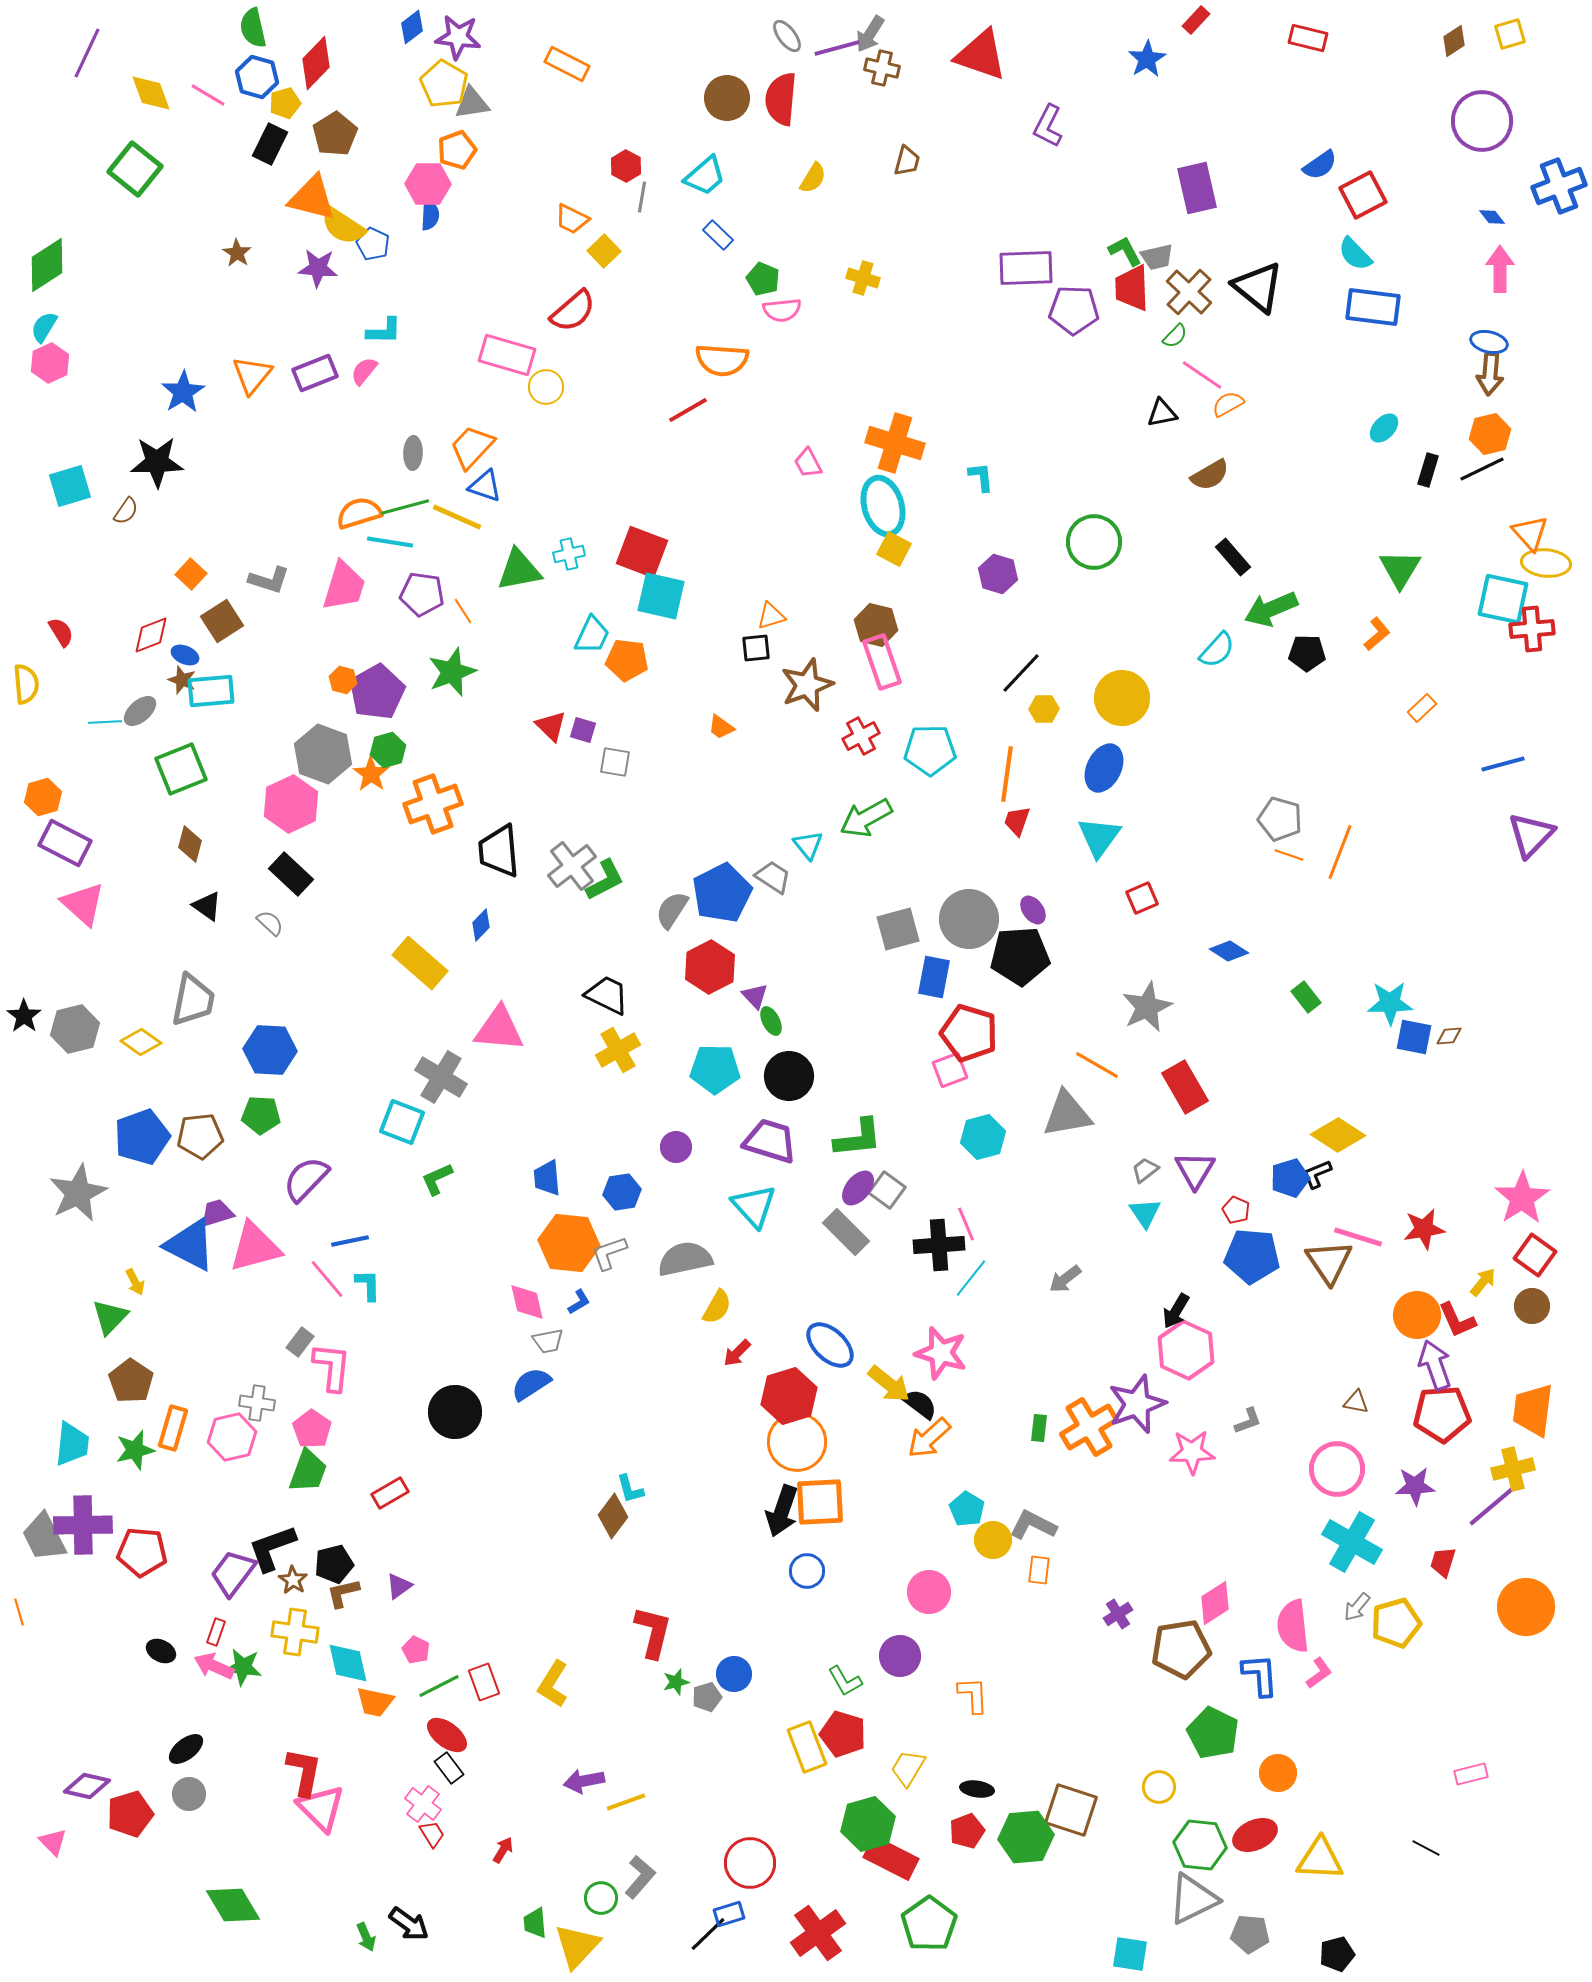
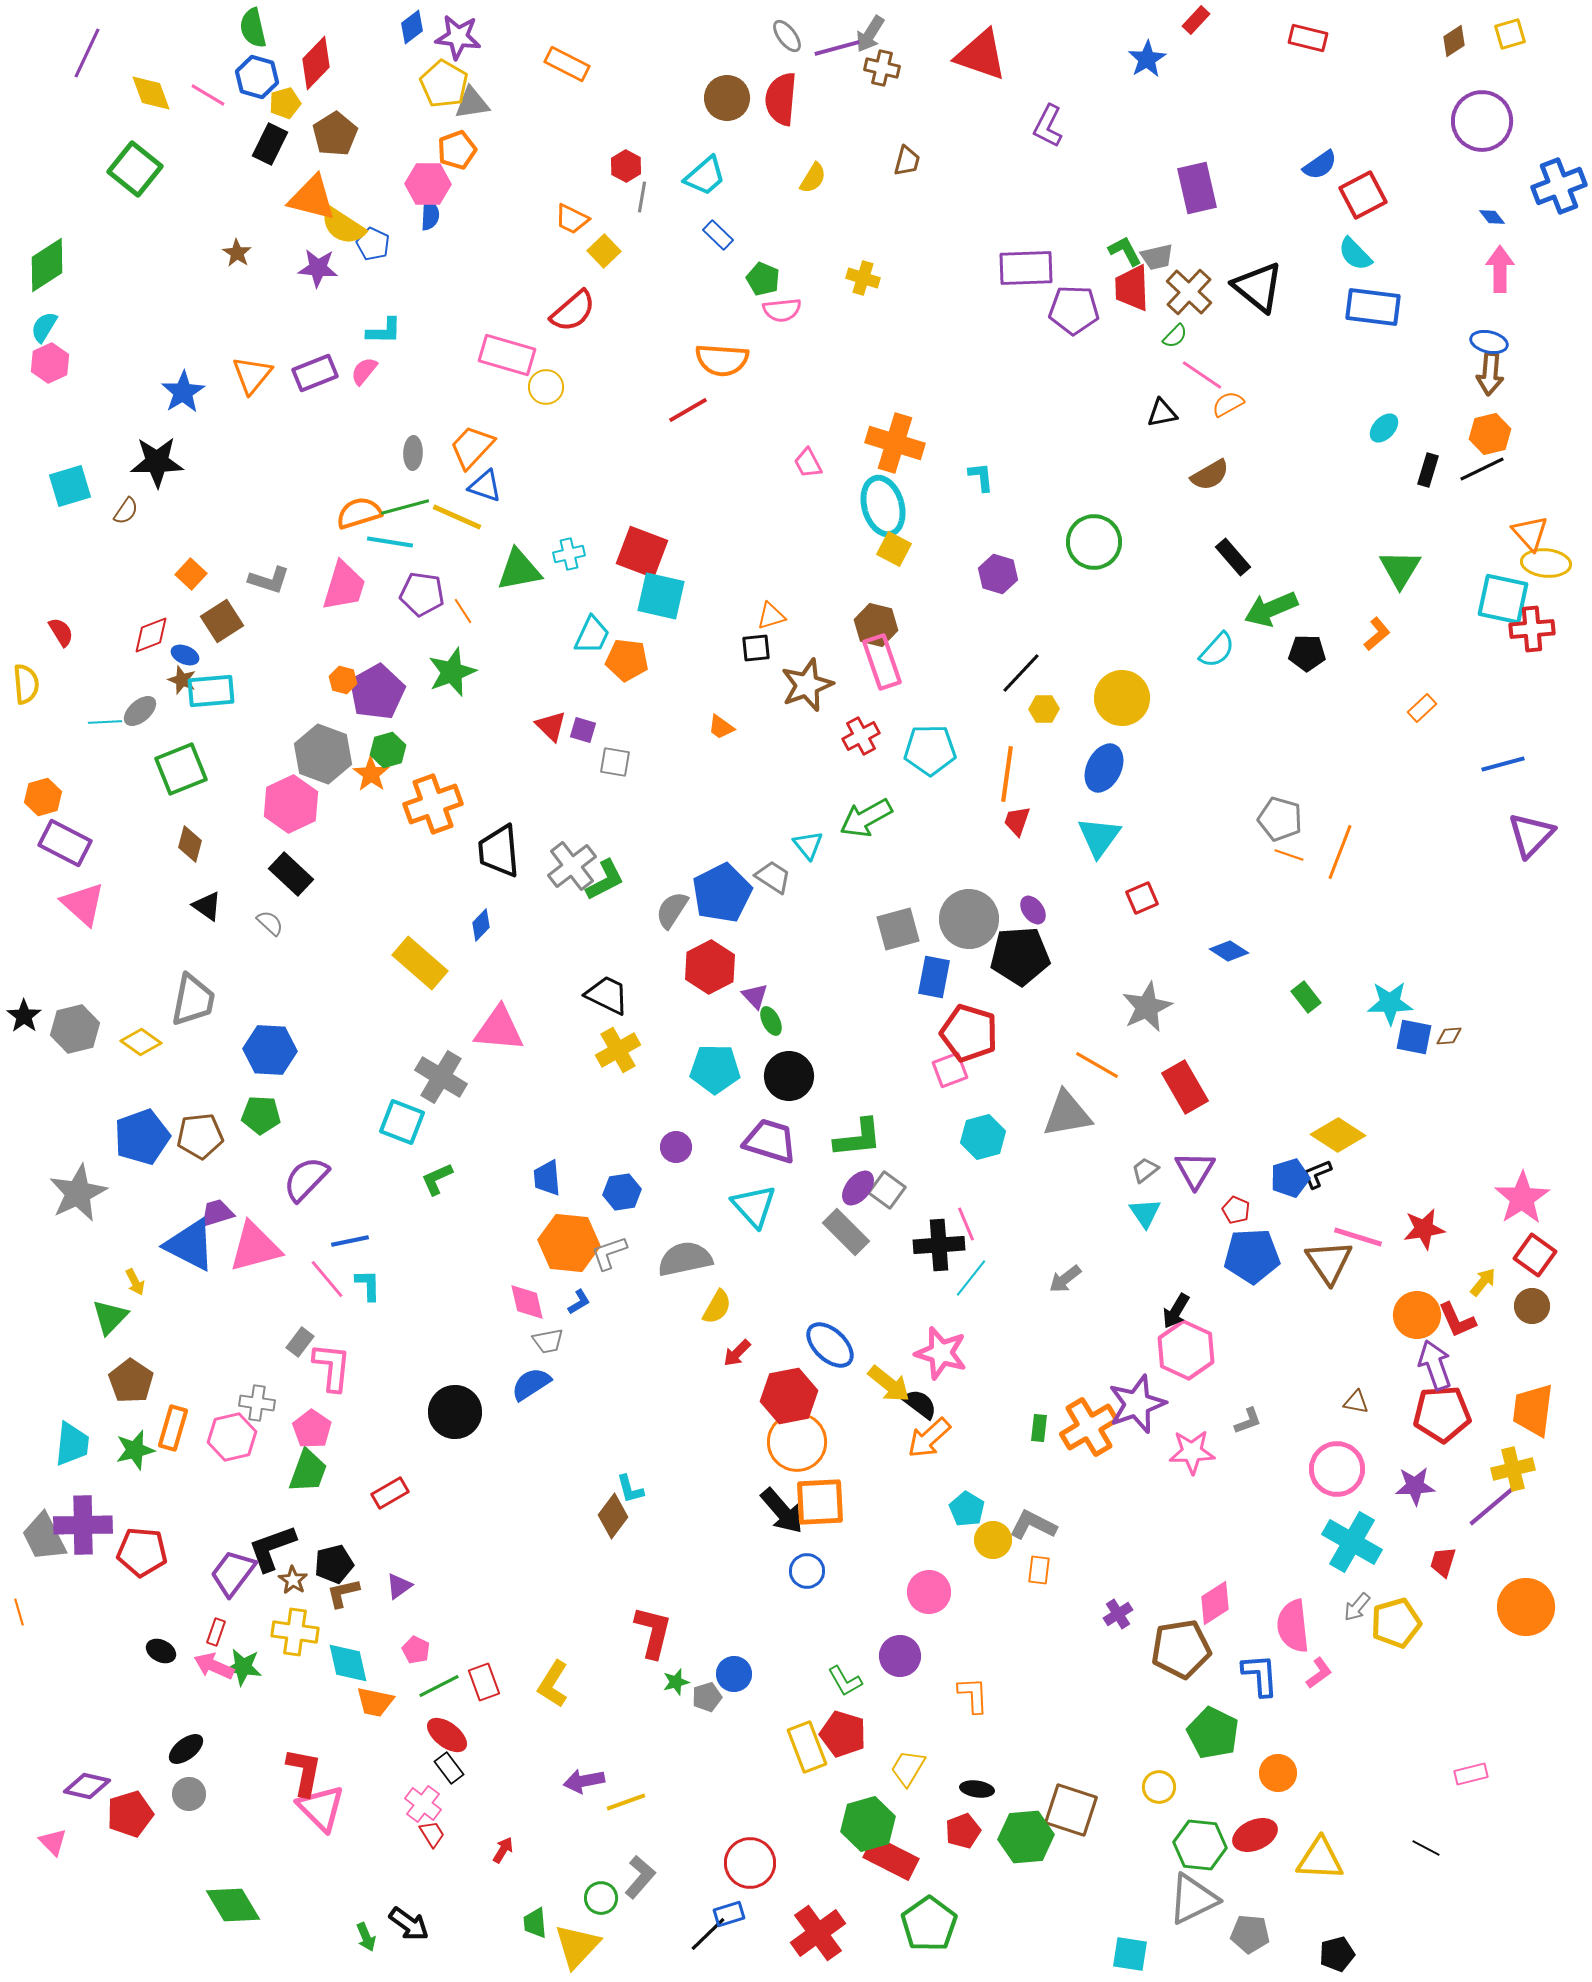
blue pentagon at (1252, 1256): rotated 8 degrees counterclockwise
red hexagon at (789, 1396): rotated 6 degrees clockwise
black arrow at (782, 1511): rotated 60 degrees counterclockwise
red pentagon at (967, 1831): moved 4 px left
